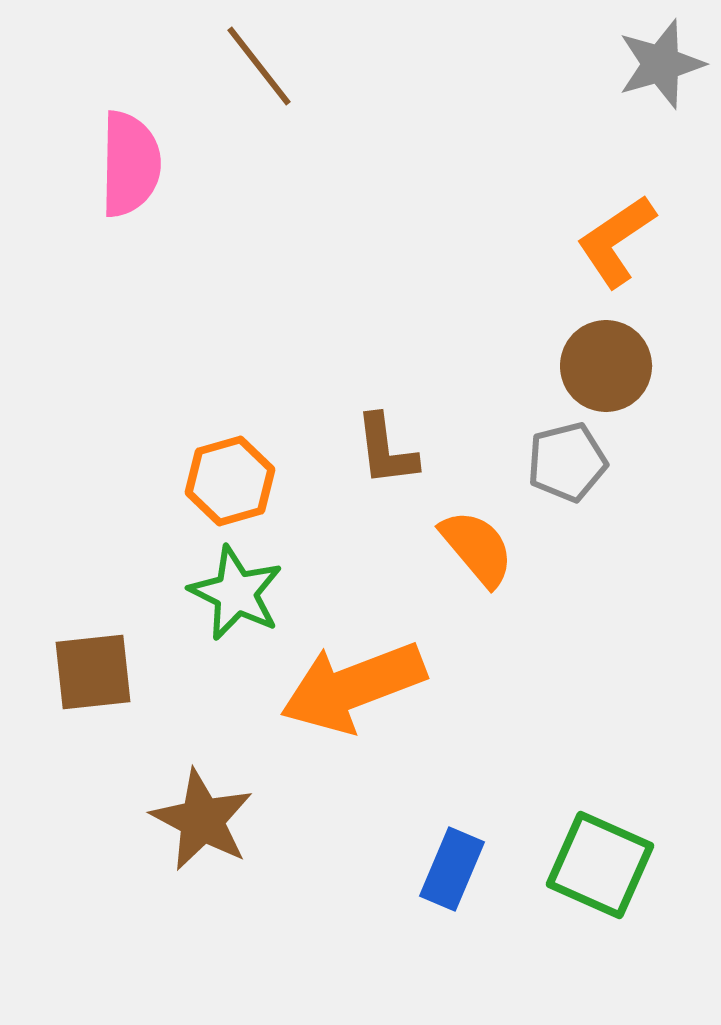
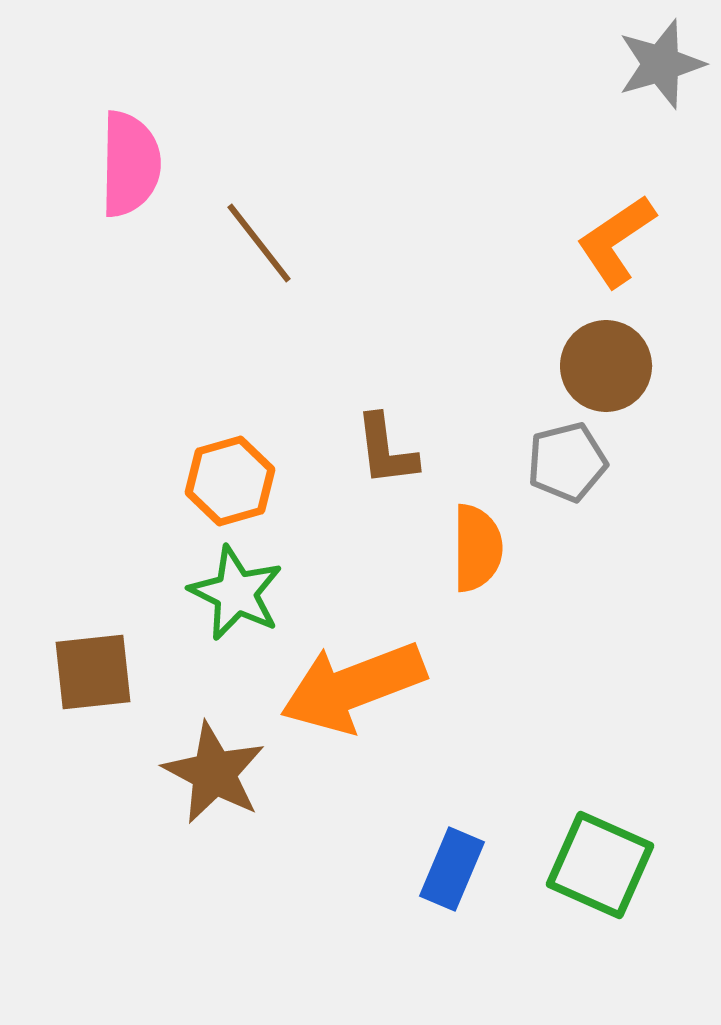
brown line: moved 177 px down
orange semicircle: rotated 40 degrees clockwise
brown star: moved 12 px right, 47 px up
